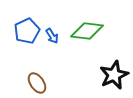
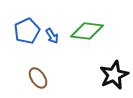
brown ellipse: moved 1 px right, 5 px up
